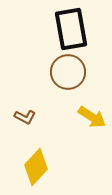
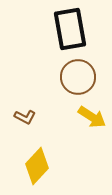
black rectangle: moved 1 px left
brown circle: moved 10 px right, 5 px down
yellow diamond: moved 1 px right, 1 px up
